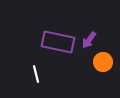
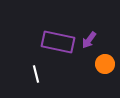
orange circle: moved 2 px right, 2 px down
